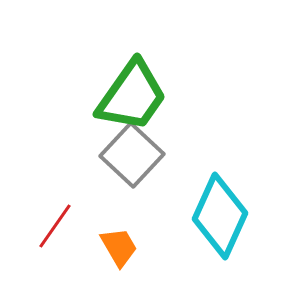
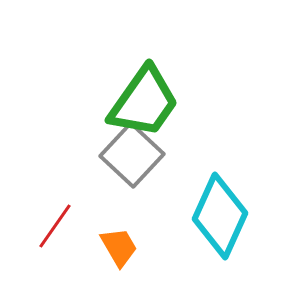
green trapezoid: moved 12 px right, 6 px down
